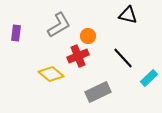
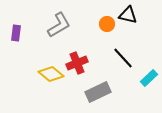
orange circle: moved 19 px right, 12 px up
red cross: moved 1 px left, 7 px down
